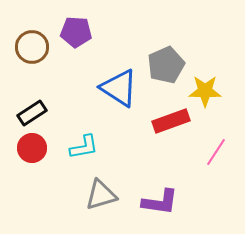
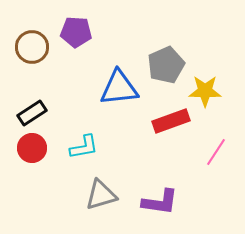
blue triangle: rotated 39 degrees counterclockwise
